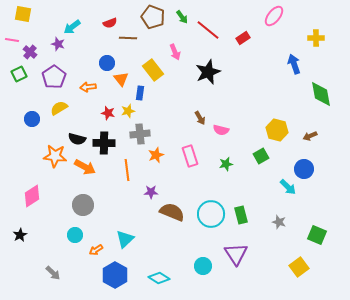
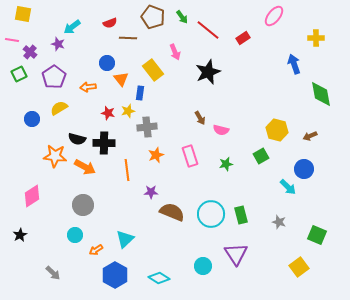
gray cross at (140, 134): moved 7 px right, 7 px up
